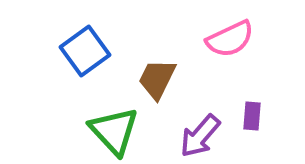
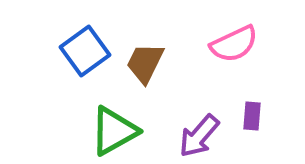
pink semicircle: moved 4 px right, 5 px down
brown trapezoid: moved 12 px left, 16 px up
green triangle: rotated 44 degrees clockwise
purple arrow: moved 1 px left
